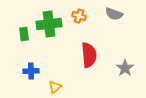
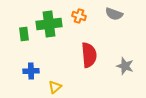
gray star: moved 2 px up; rotated 18 degrees counterclockwise
